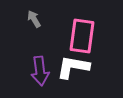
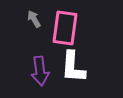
pink rectangle: moved 17 px left, 8 px up
white L-shape: rotated 96 degrees counterclockwise
